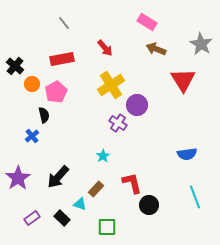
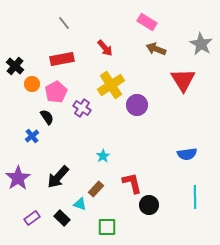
black semicircle: moved 3 px right, 2 px down; rotated 21 degrees counterclockwise
purple cross: moved 36 px left, 15 px up
cyan line: rotated 20 degrees clockwise
